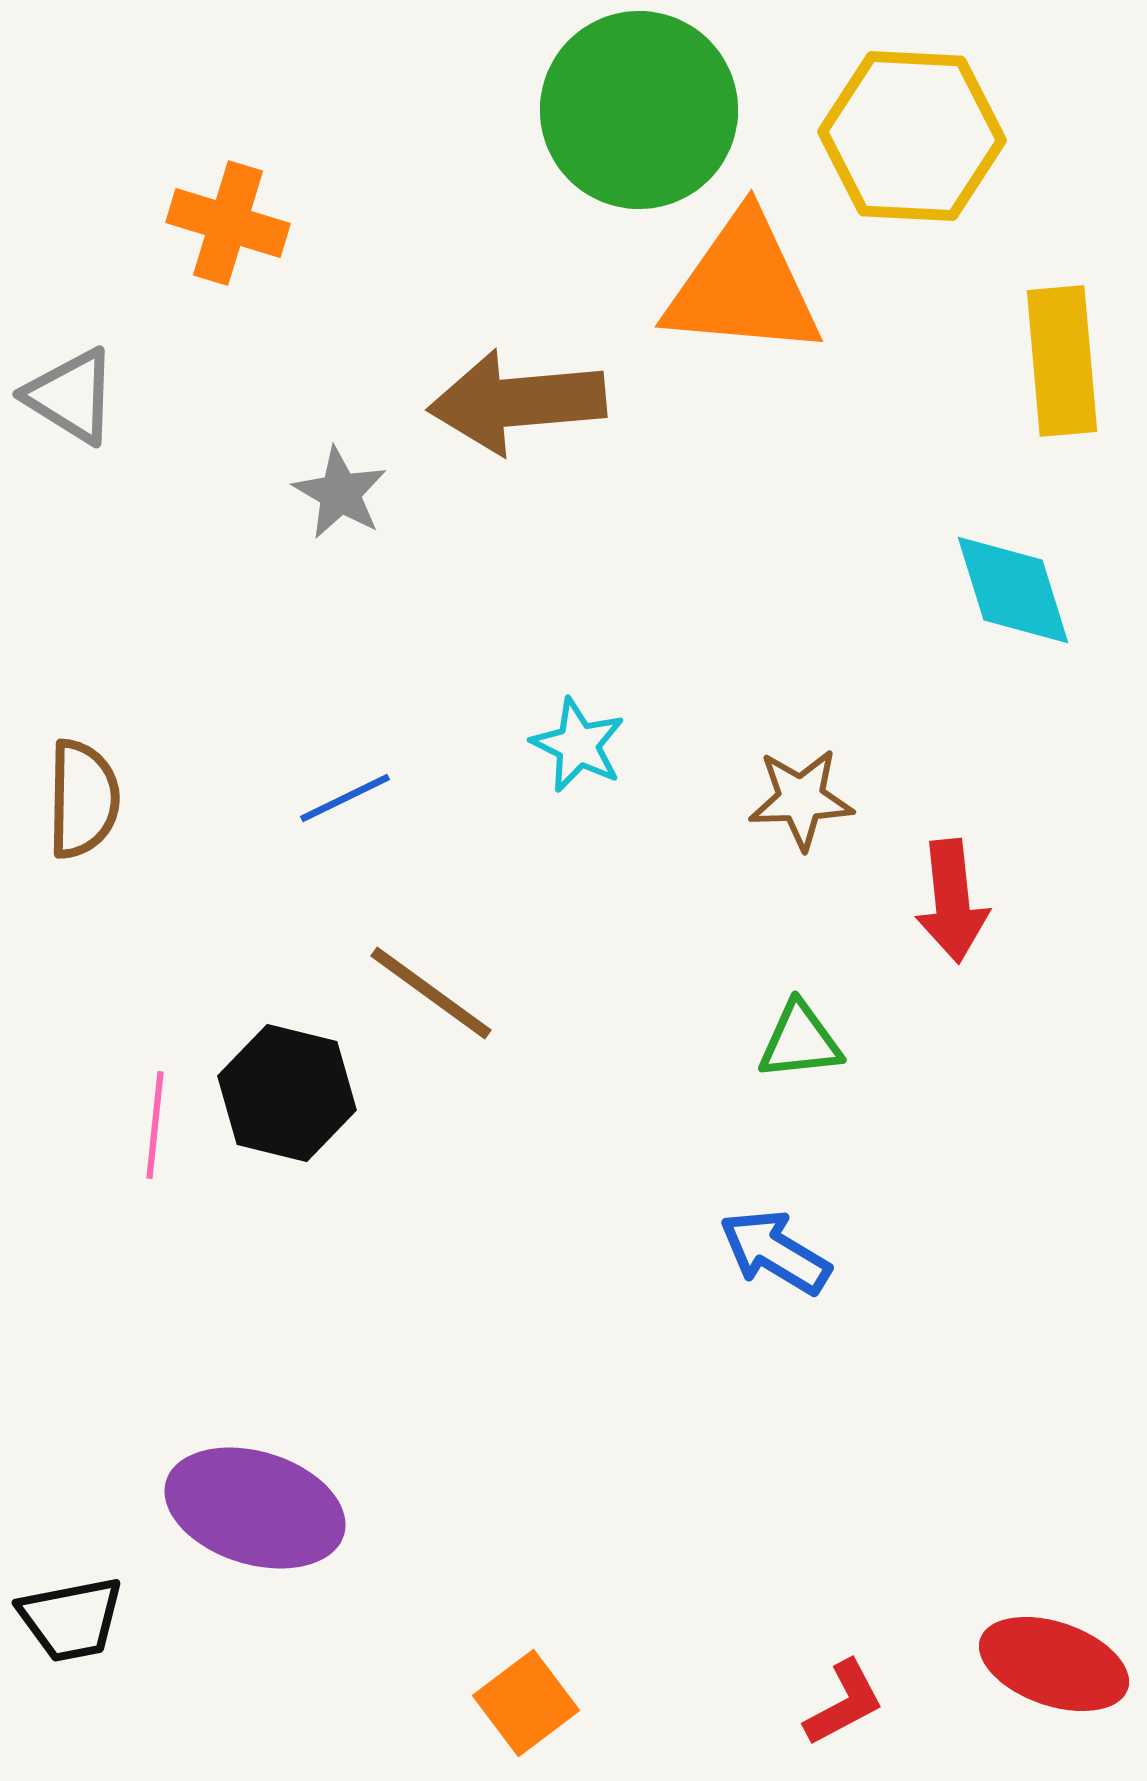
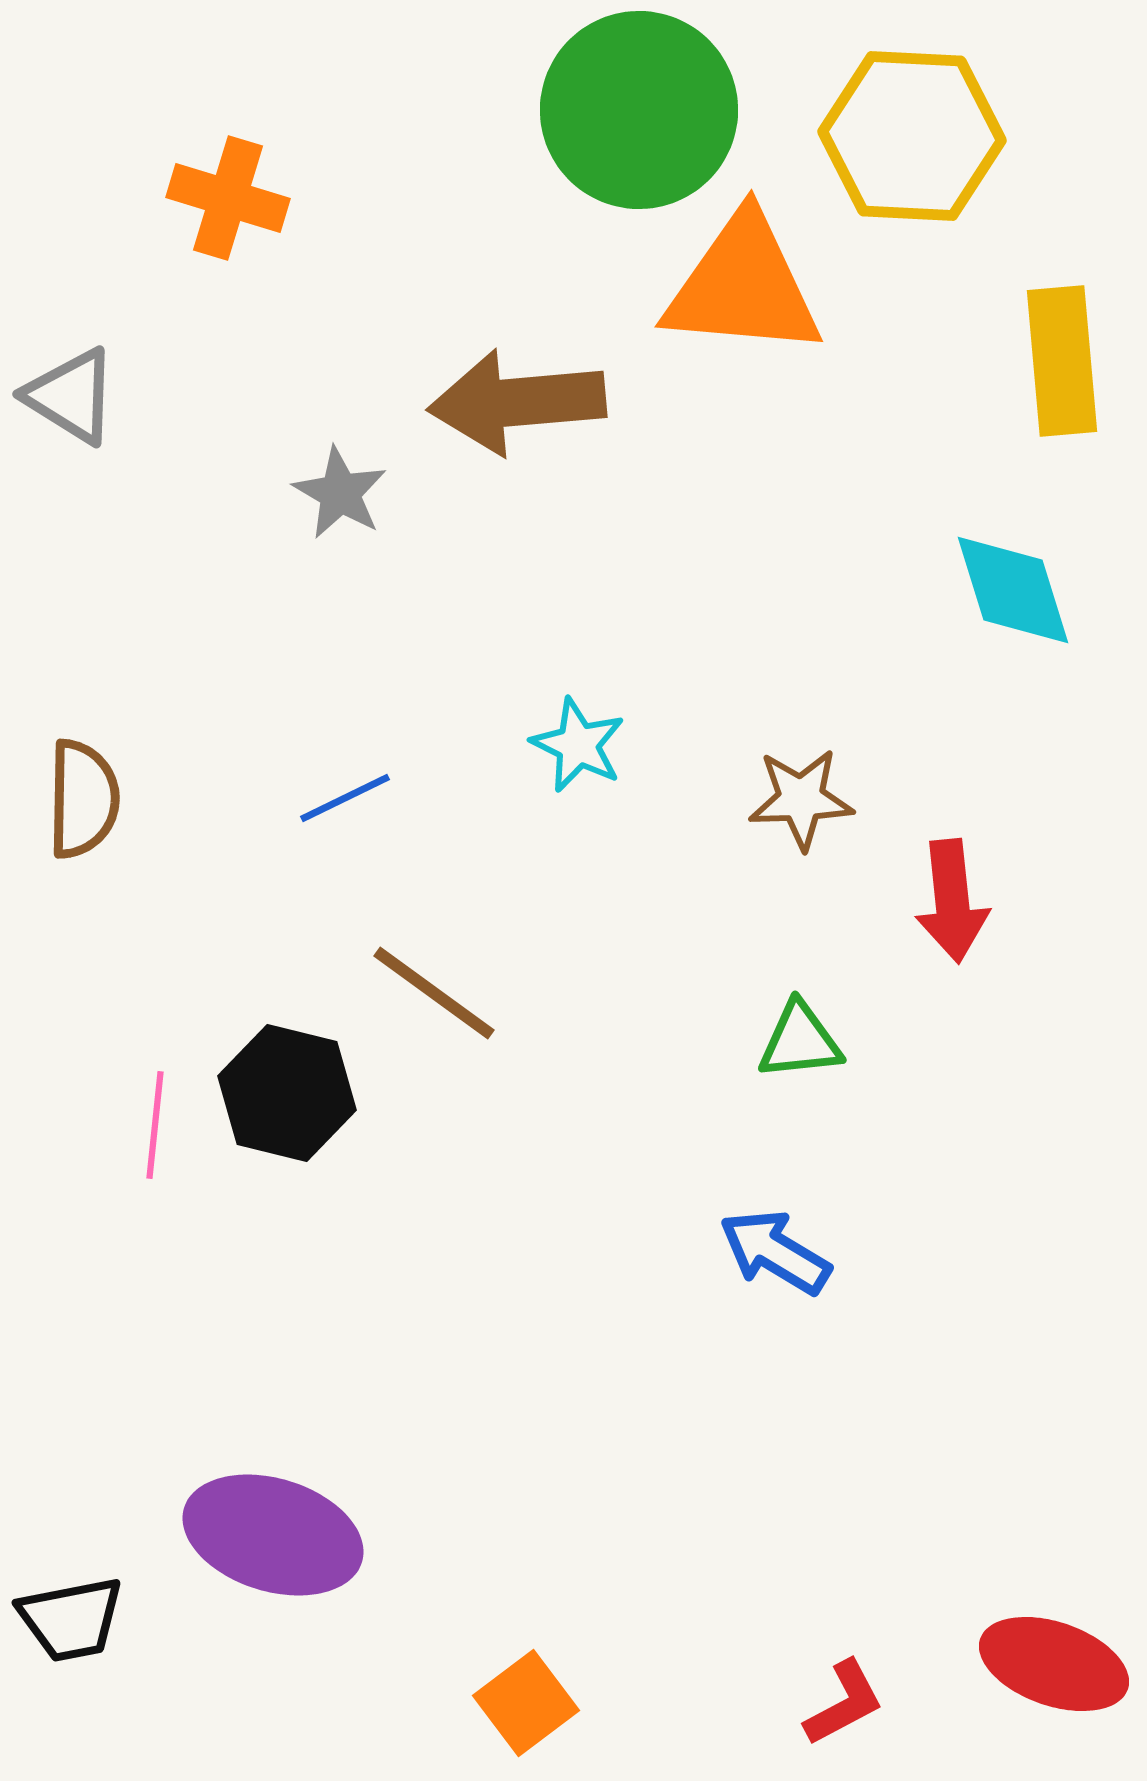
orange cross: moved 25 px up
brown line: moved 3 px right
purple ellipse: moved 18 px right, 27 px down
